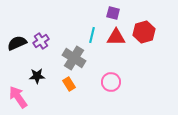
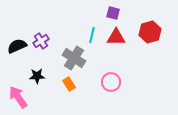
red hexagon: moved 6 px right
black semicircle: moved 3 px down
